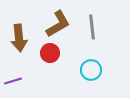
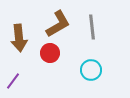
purple line: rotated 36 degrees counterclockwise
